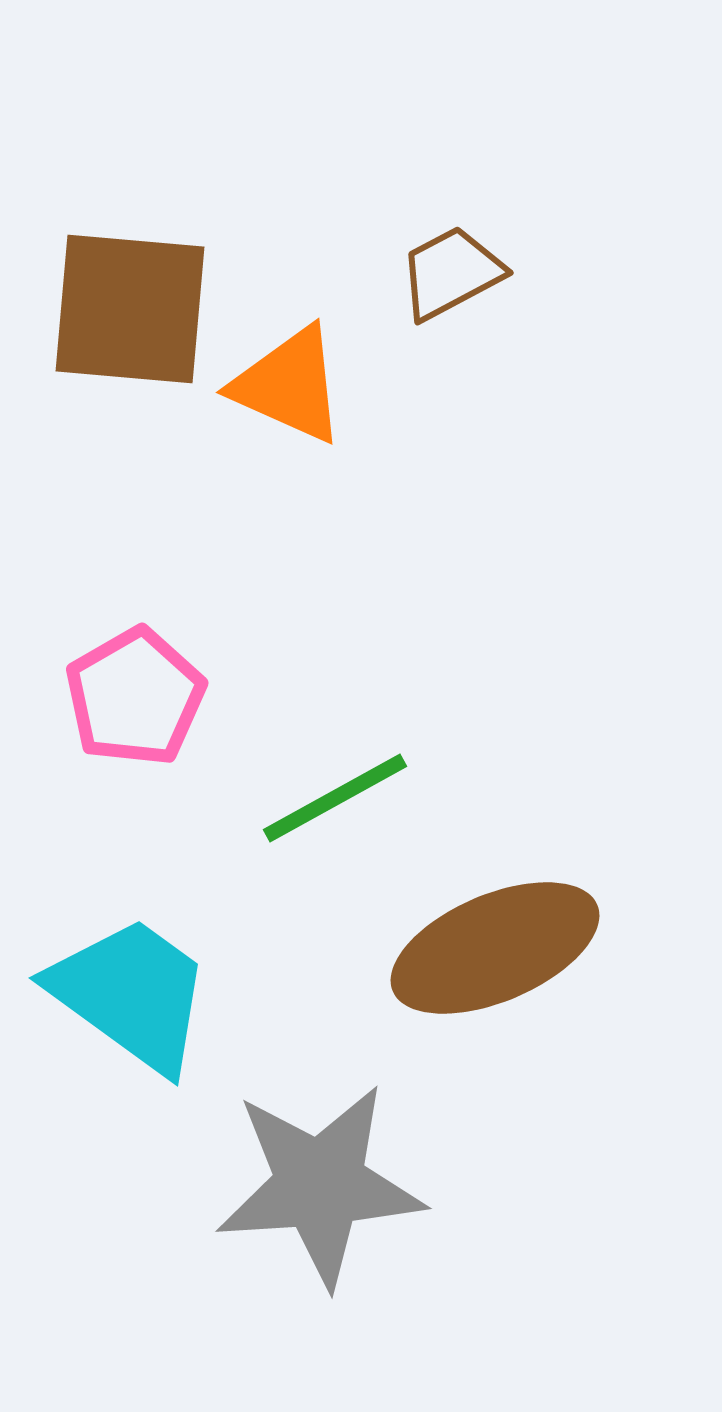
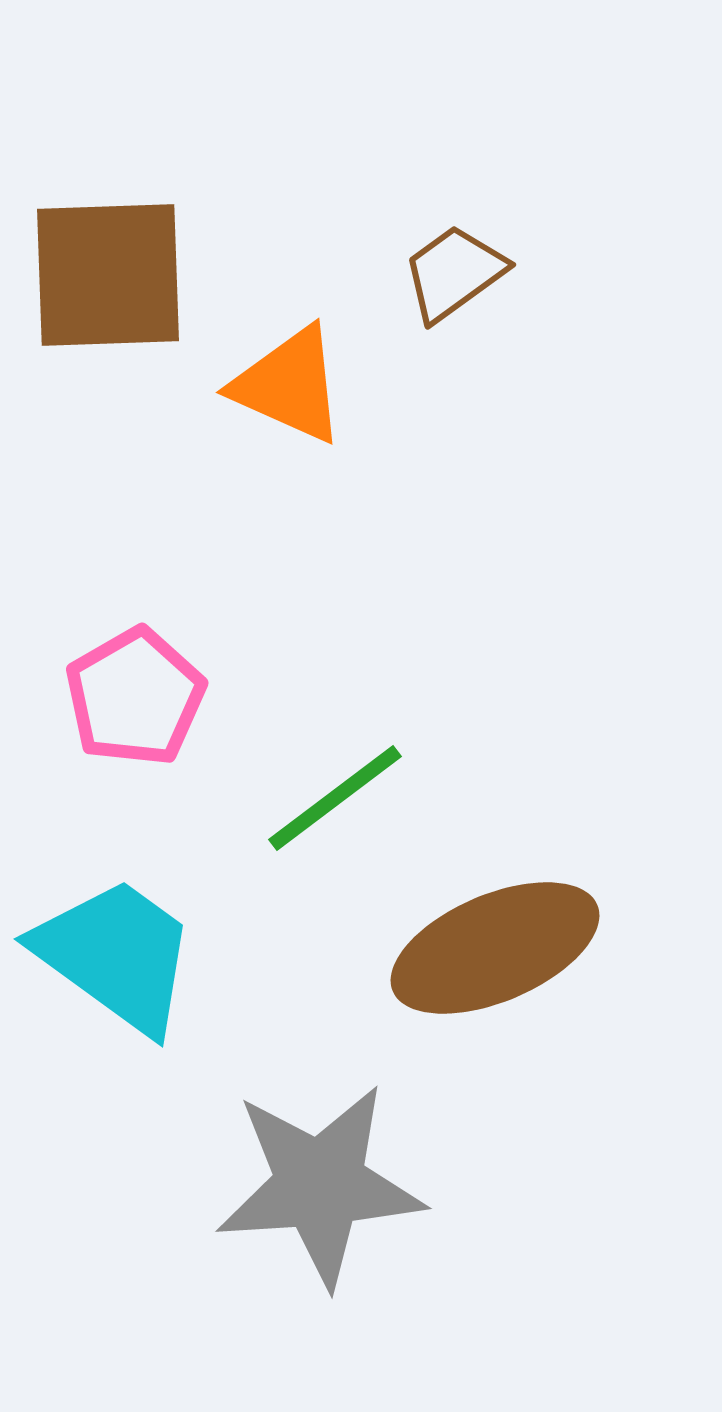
brown trapezoid: moved 3 px right; rotated 8 degrees counterclockwise
brown square: moved 22 px left, 34 px up; rotated 7 degrees counterclockwise
green line: rotated 8 degrees counterclockwise
cyan trapezoid: moved 15 px left, 39 px up
